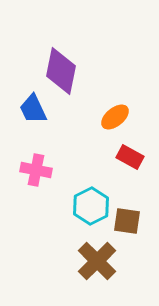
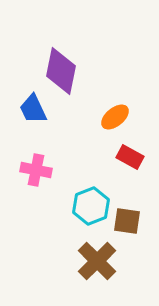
cyan hexagon: rotated 6 degrees clockwise
